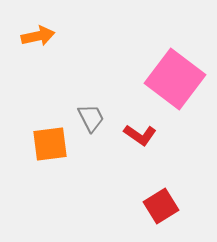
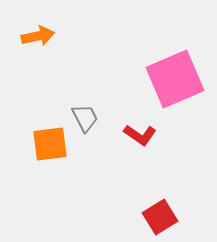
pink square: rotated 30 degrees clockwise
gray trapezoid: moved 6 px left
red square: moved 1 px left, 11 px down
